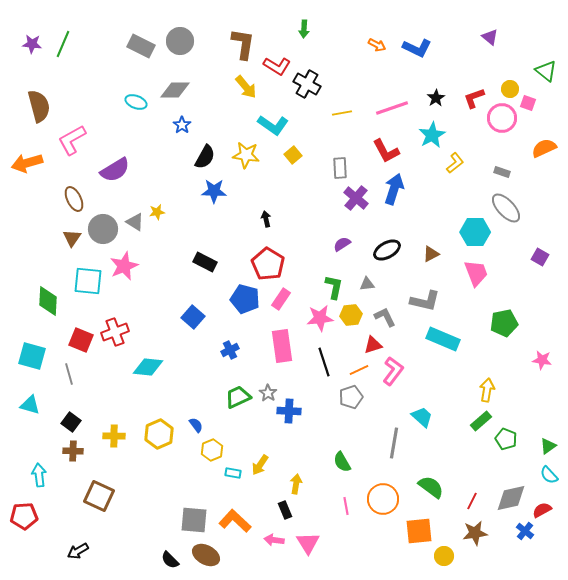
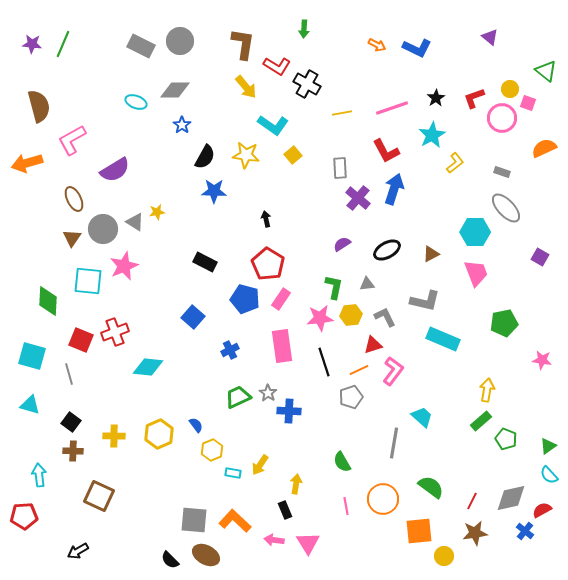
purple cross at (356, 198): moved 2 px right
